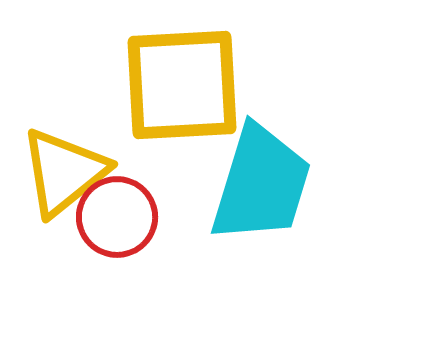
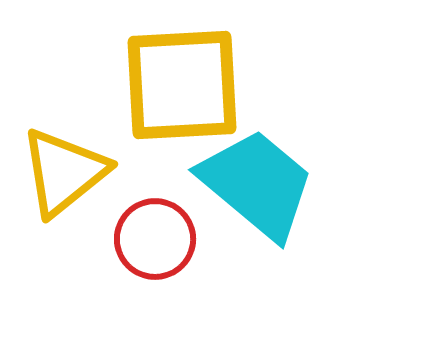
cyan trapezoid: moved 4 px left; rotated 67 degrees counterclockwise
red circle: moved 38 px right, 22 px down
